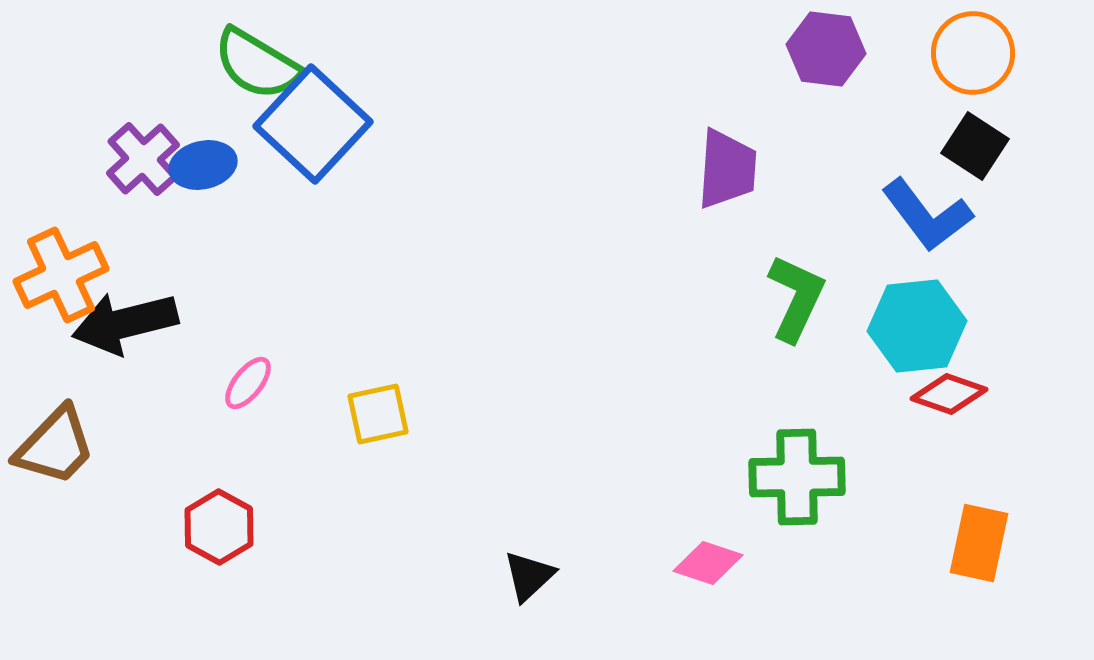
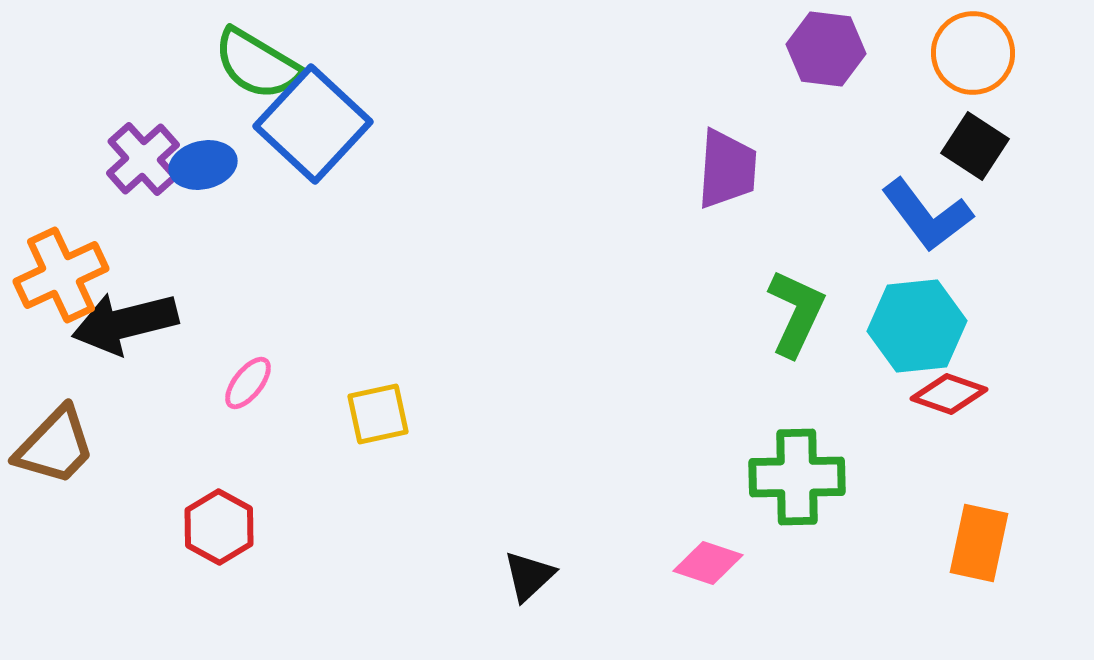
green L-shape: moved 15 px down
